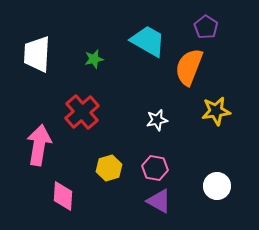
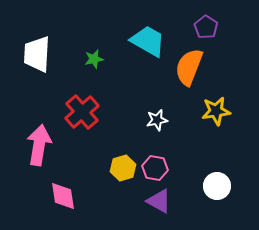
yellow hexagon: moved 14 px right
pink diamond: rotated 12 degrees counterclockwise
